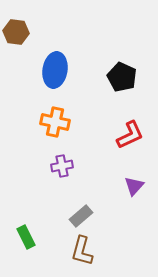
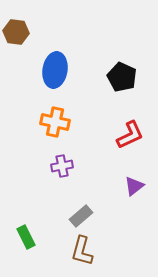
purple triangle: rotated 10 degrees clockwise
